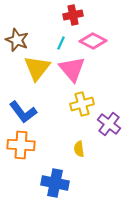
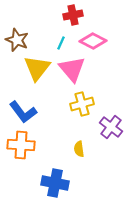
purple cross: moved 2 px right, 3 px down
